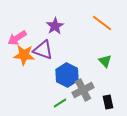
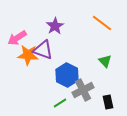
orange star: moved 4 px right
